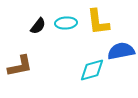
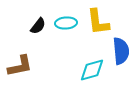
blue semicircle: rotated 96 degrees clockwise
